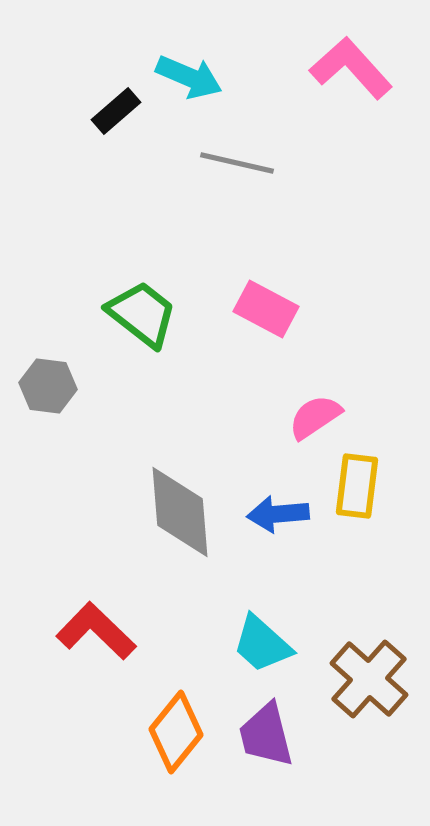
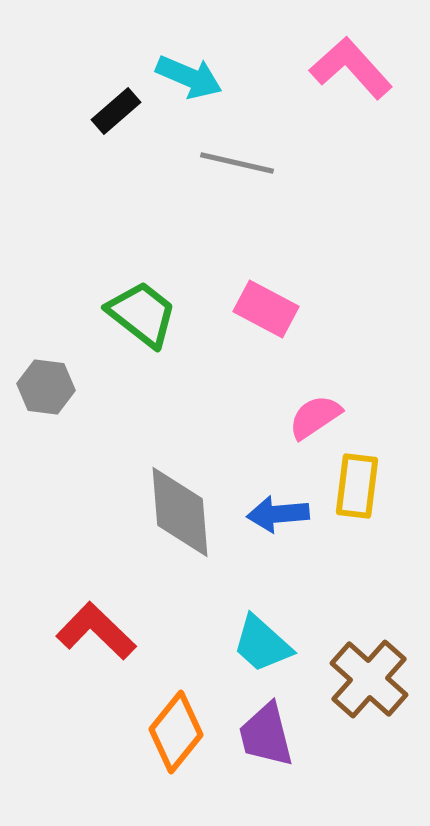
gray hexagon: moved 2 px left, 1 px down
